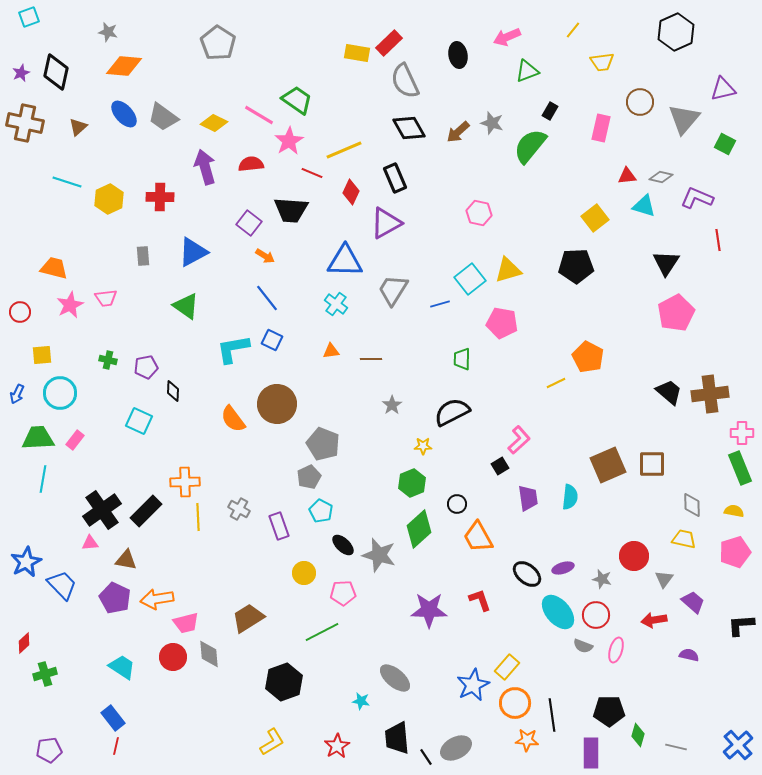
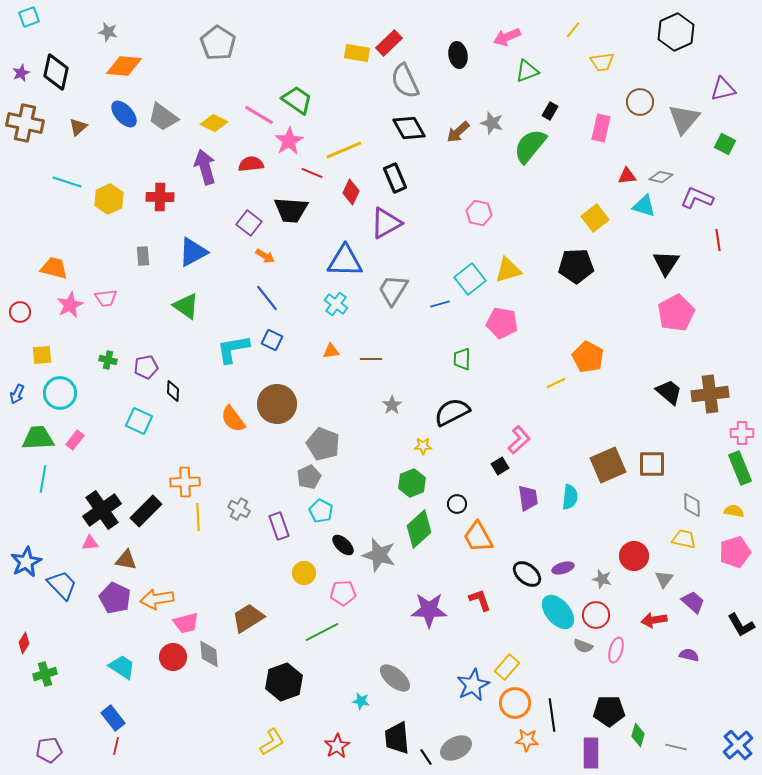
black L-shape at (741, 625): rotated 116 degrees counterclockwise
red diamond at (24, 643): rotated 15 degrees counterclockwise
